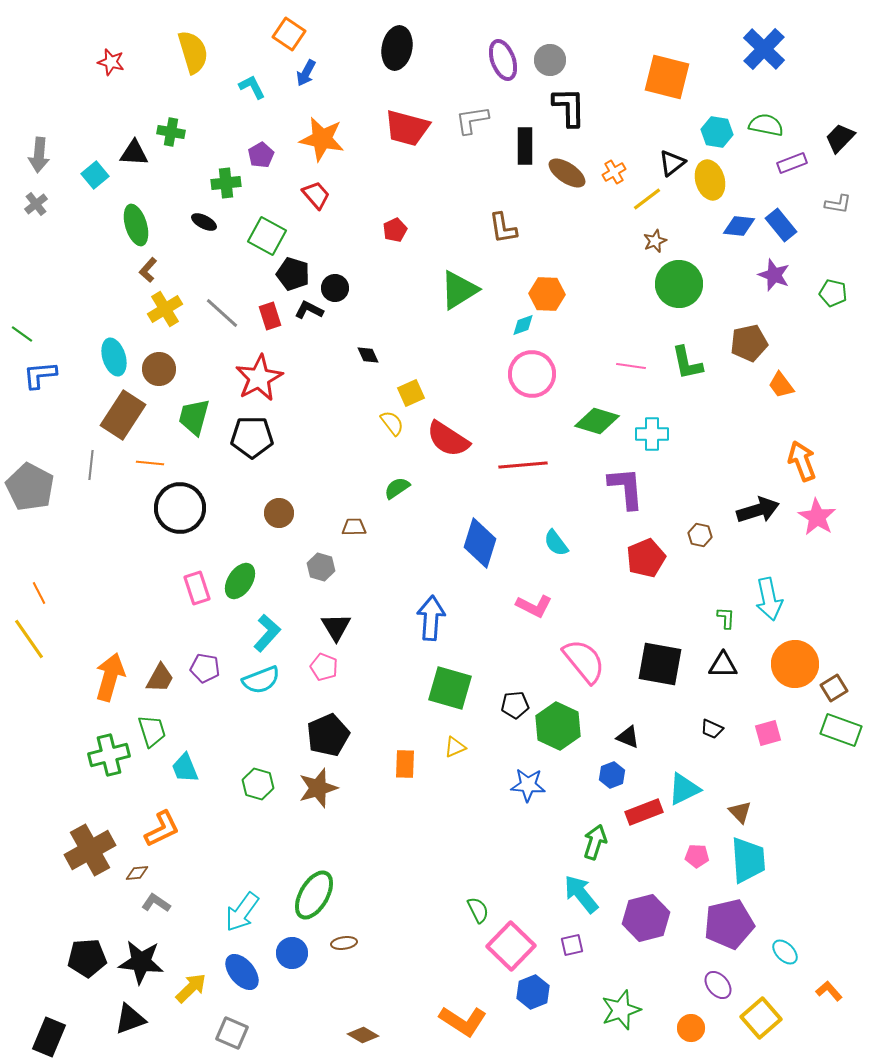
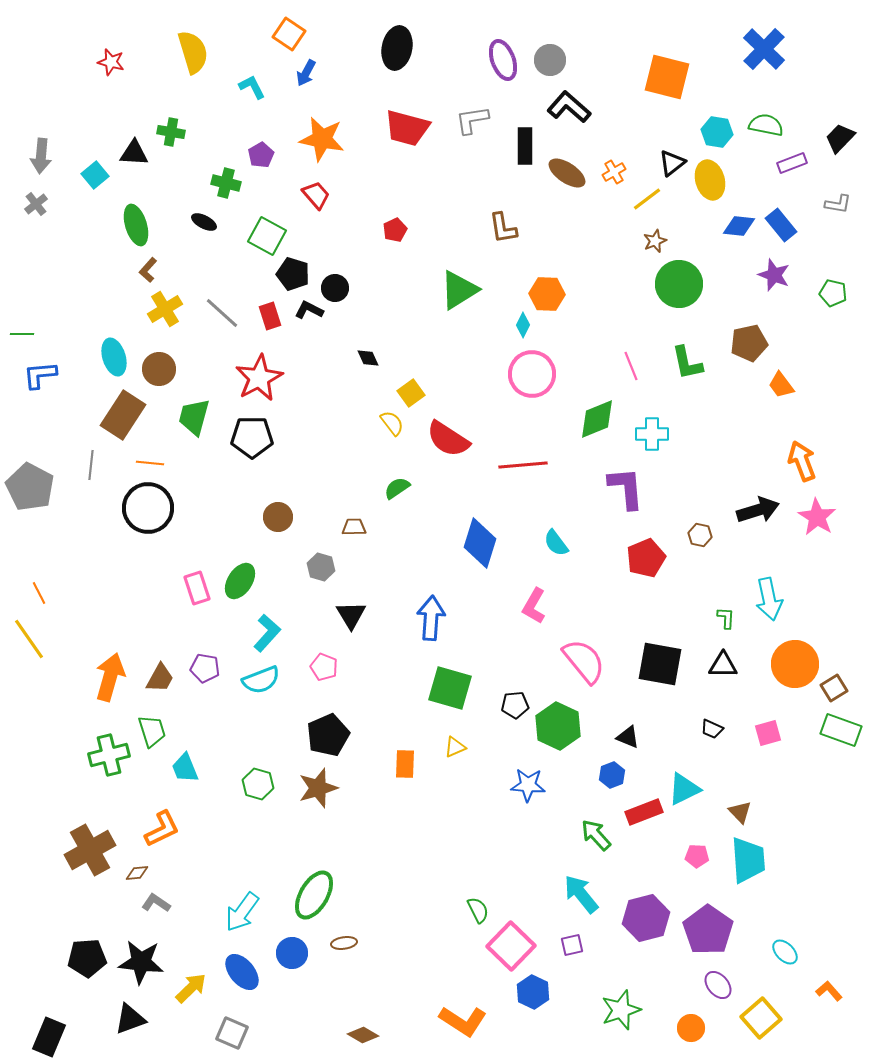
black L-shape at (569, 107): rotated 48 degrees counterclockwise
gray arrow at (39, 155): moved 2 px right, 1 px down
green cross at (226, 183): rotated 20 degrees clockwise
cyan diamond at (523, 325): rotated 45 degrees counterclockwise
green line at (22, 334): rotated 35 degrees counterclockwise
black diamond at (368, 355): moved 3 px down
pink line at (631, 366): rotated 60 degrees clockwise
yellow square at (411, 393): rotated 12 degrees counterclockwise
green diamond at (597, 421): moved 2 px up; rotated 39 degrees counterclockwise
black circle at (180, 508): moved 32 px left
brown circle at (279, 513): moved 1 px left, 4 px down
pink L-shape at (534, 606): rotated 93 degrees clockwise
black triangle at (336, 627): moved 15 px right, 12 px up
green arrow at (595, 842): moved 1 px right, 7 px up; rotated 60 degrees counterclockwise
purple pentagon at (729, 924): moved 21 px left, 6 px down; rotated 24 degrees counterclockwise
blue hexagon at (533, 992): rotated 12 degrees counterclockwise
